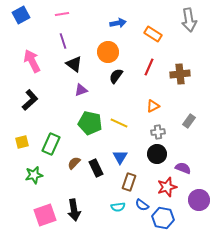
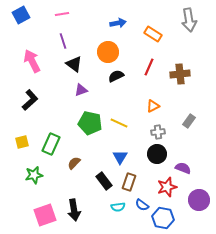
black semicircle: rotated 28 degrees clockwise
black rectangle: moved 8 px right, 13 px down; rotated 12 degrees counterclockwise
